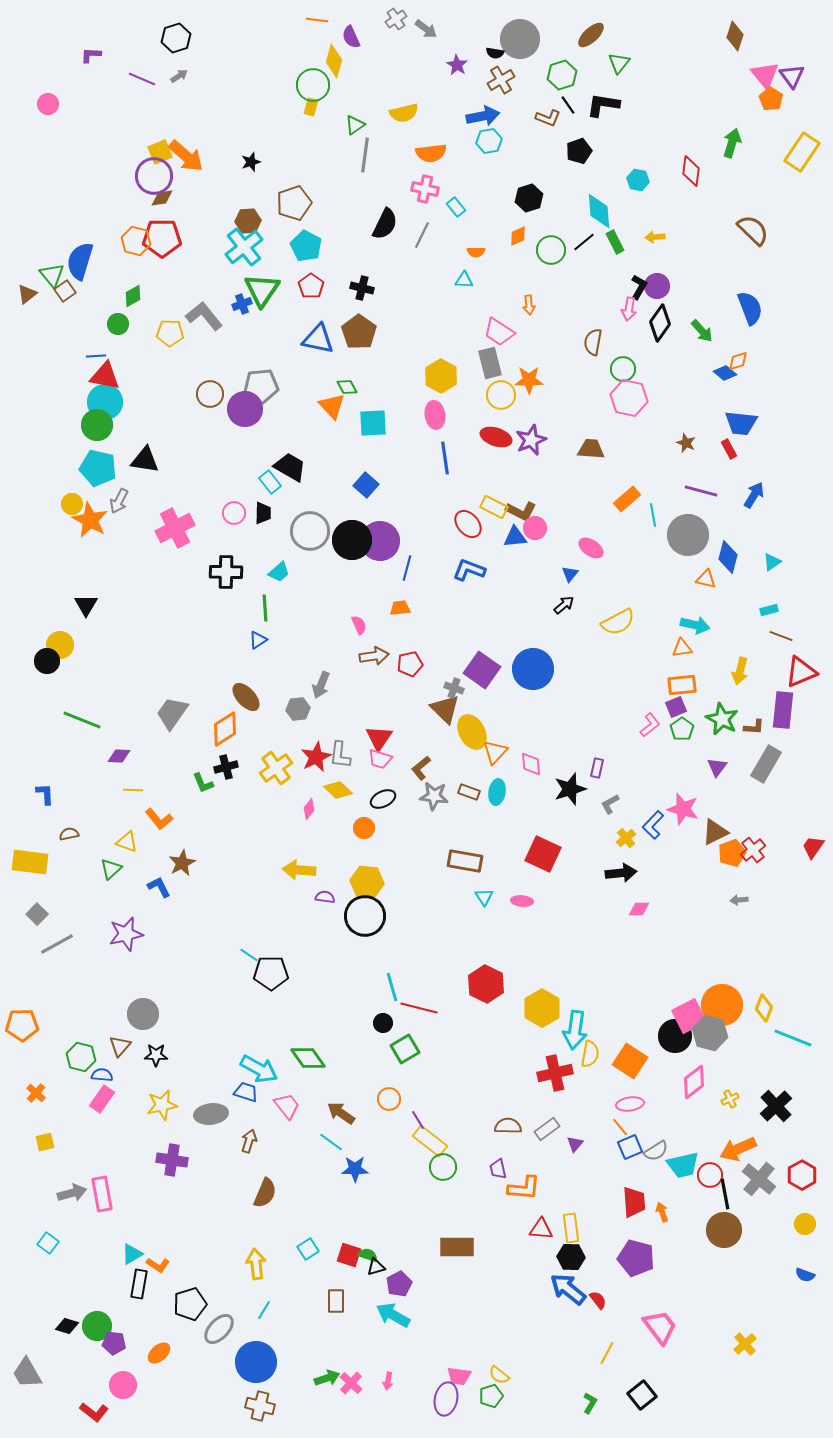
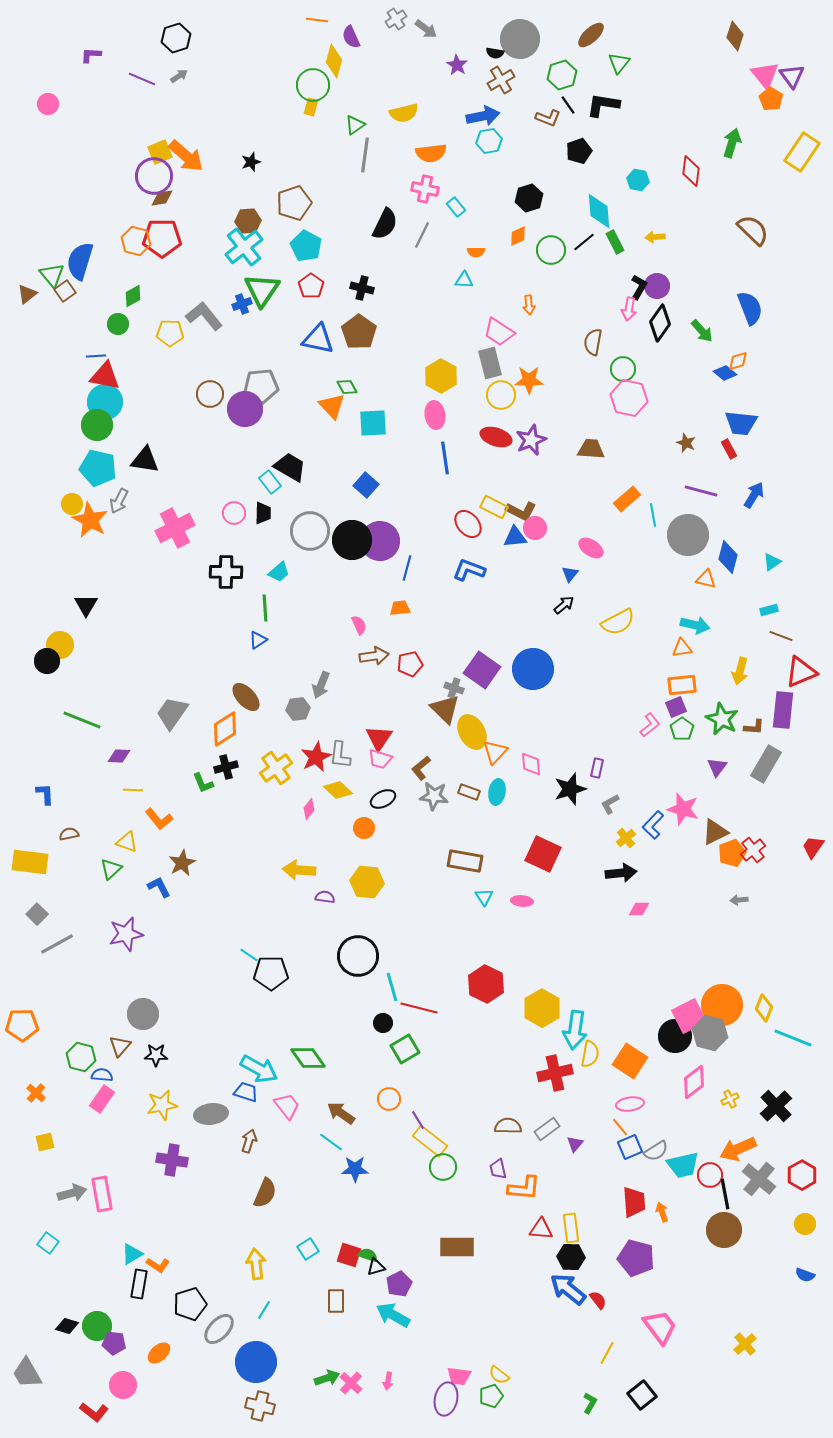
black circle at (365, 916): moved 7 px left, 40 px down
